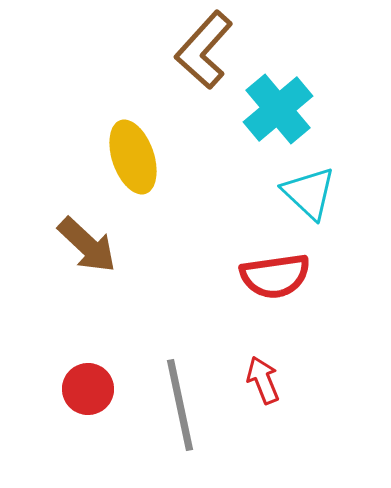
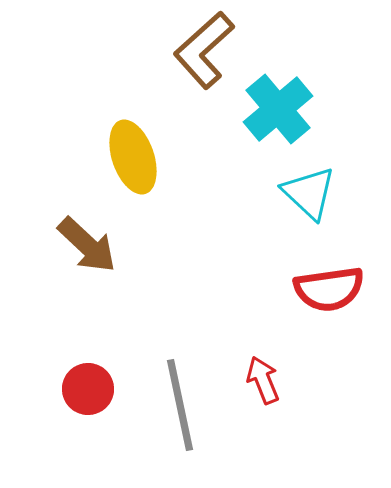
brown L-shape: rotated 6 degrees clockwise
red semicircle: moved 54 px right, 13 px down
